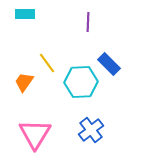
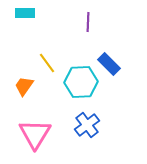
cyan rectangle: moved 1 px up
orange trapezoid: moved 4 px down
blue cross: moved 4 px left, 5 px up
